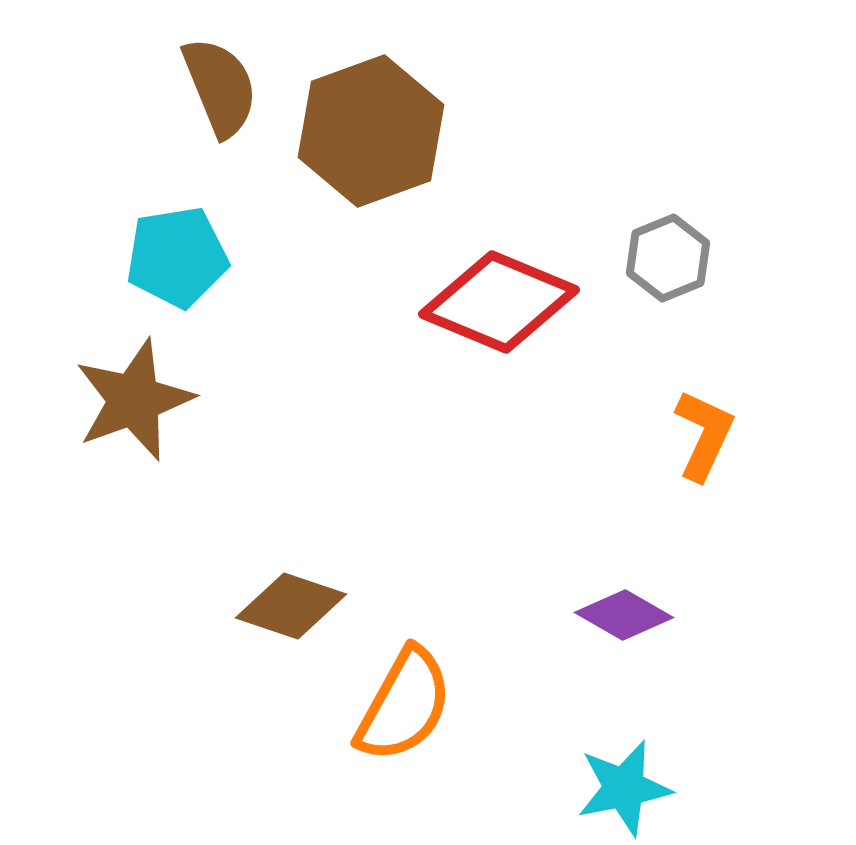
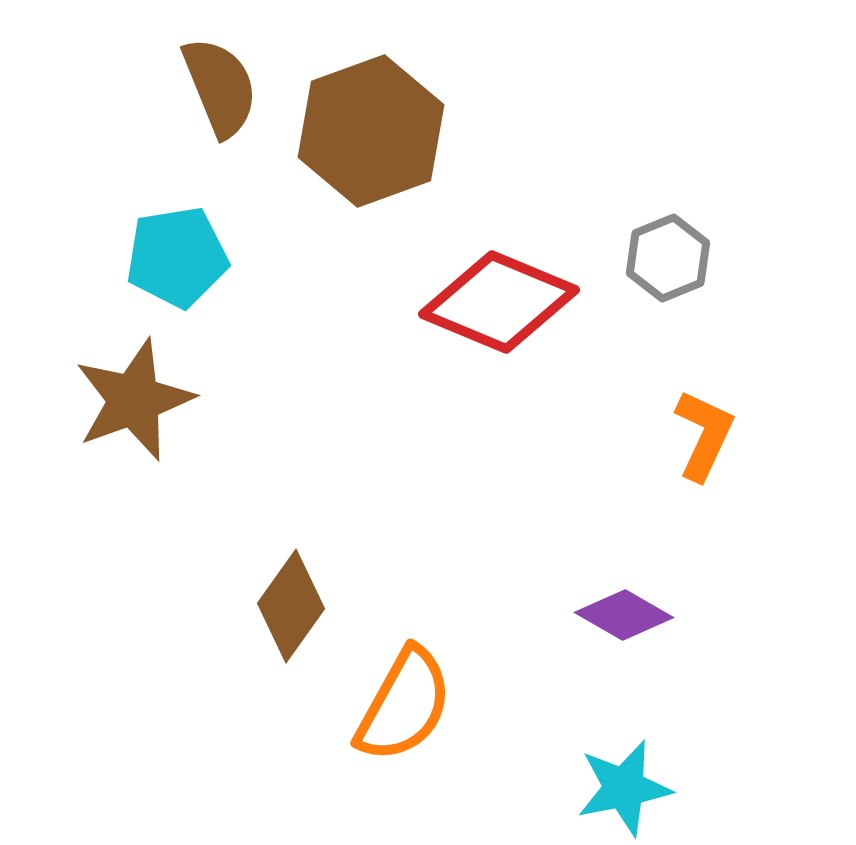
brown diamond: rotated 73 degrees counterclockwise
